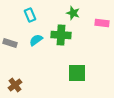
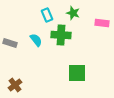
cyan rectangle: moved 17 px right
cyan semicircle: rotated 88 degrees clockwise
